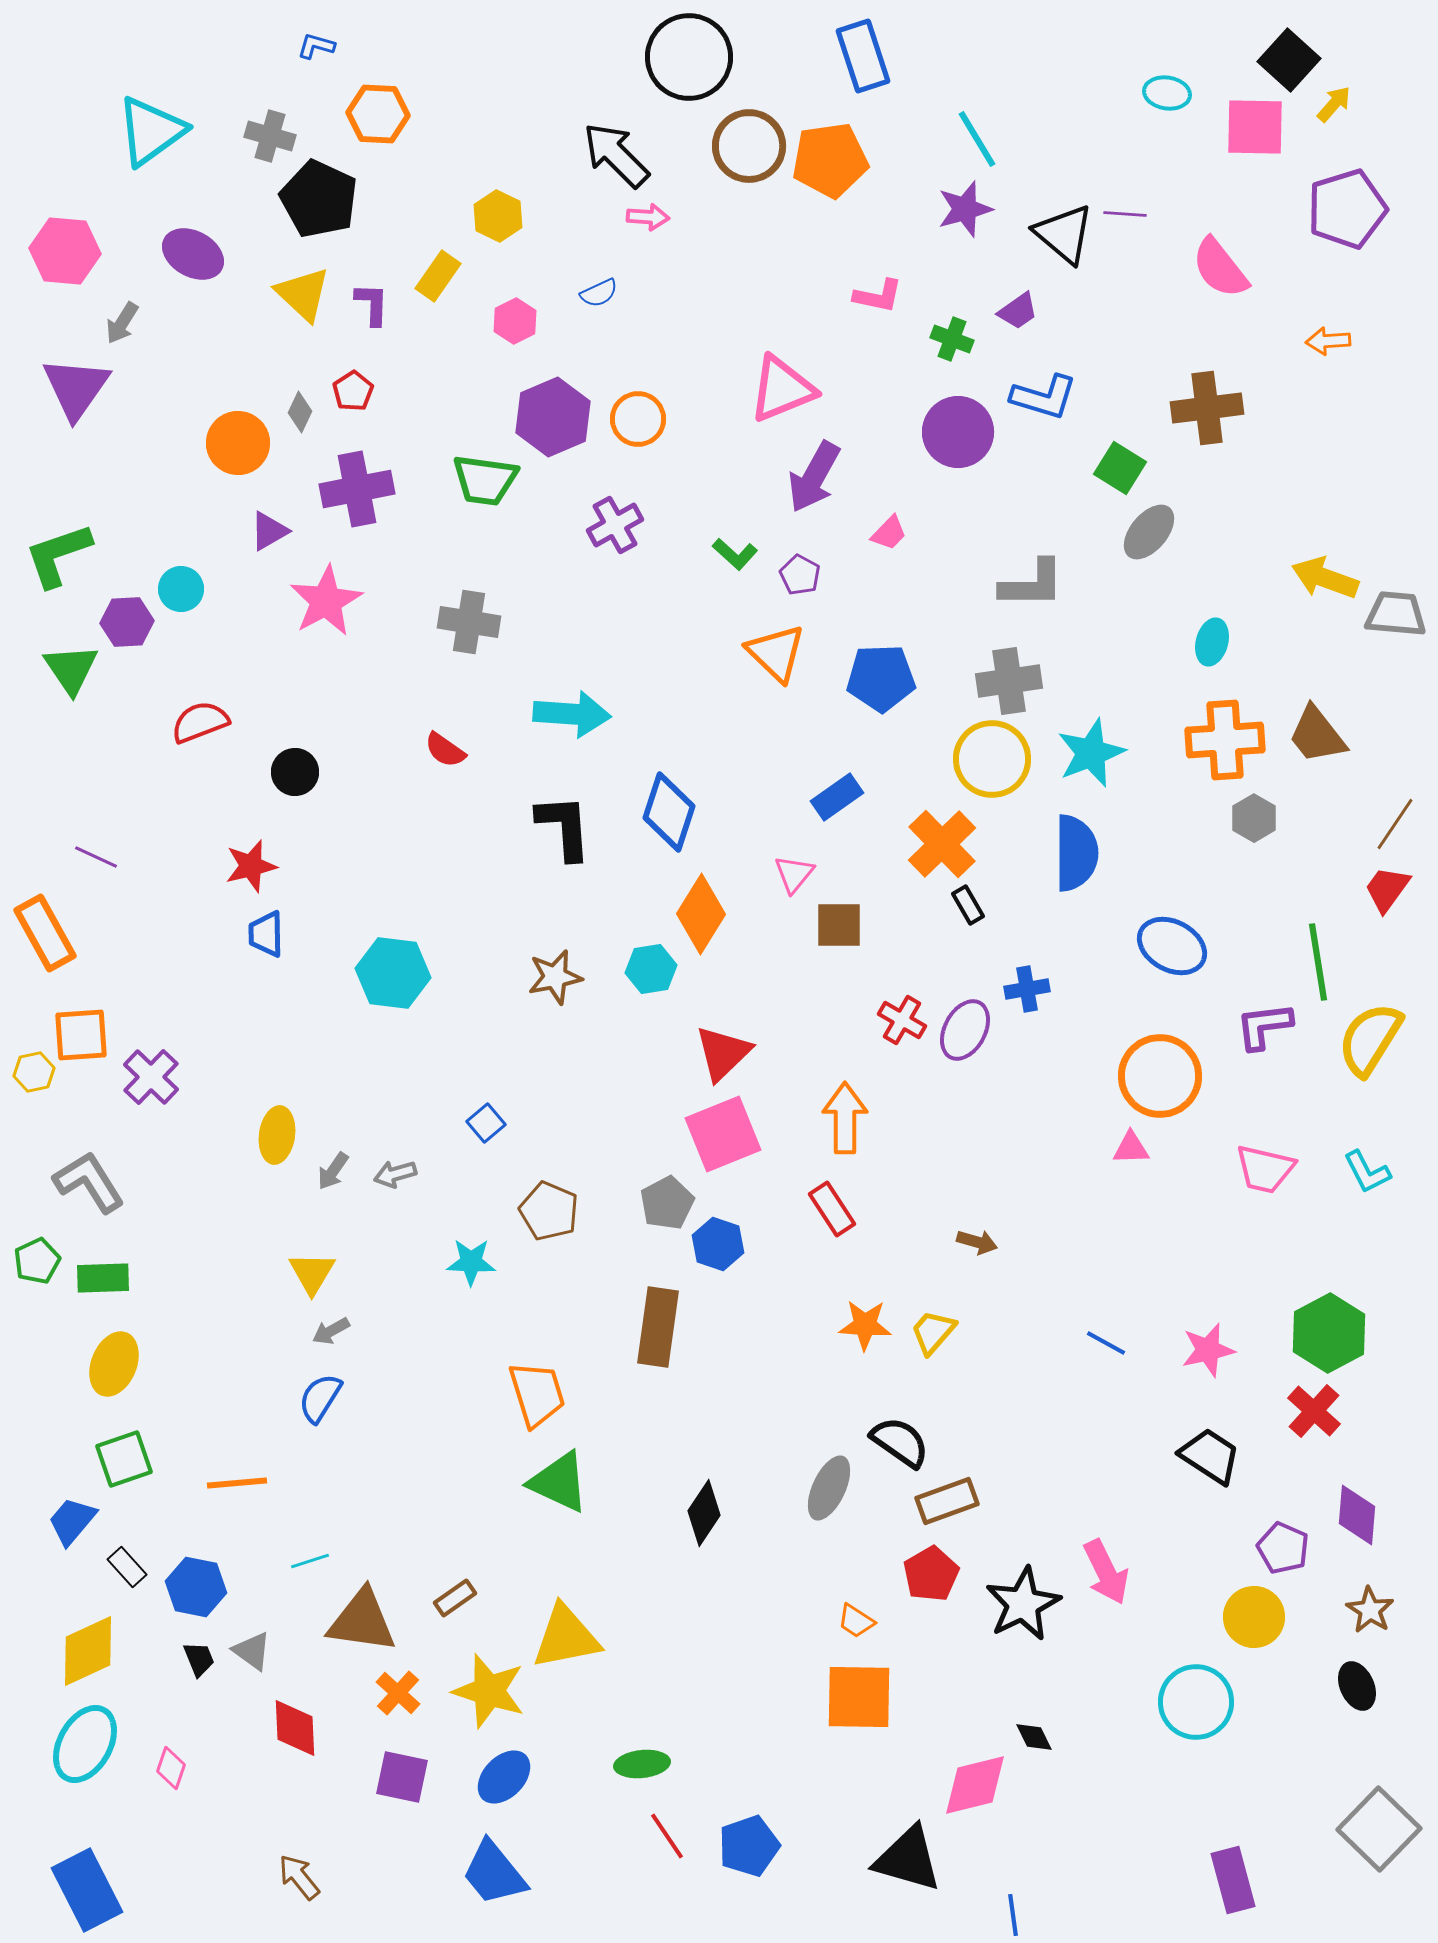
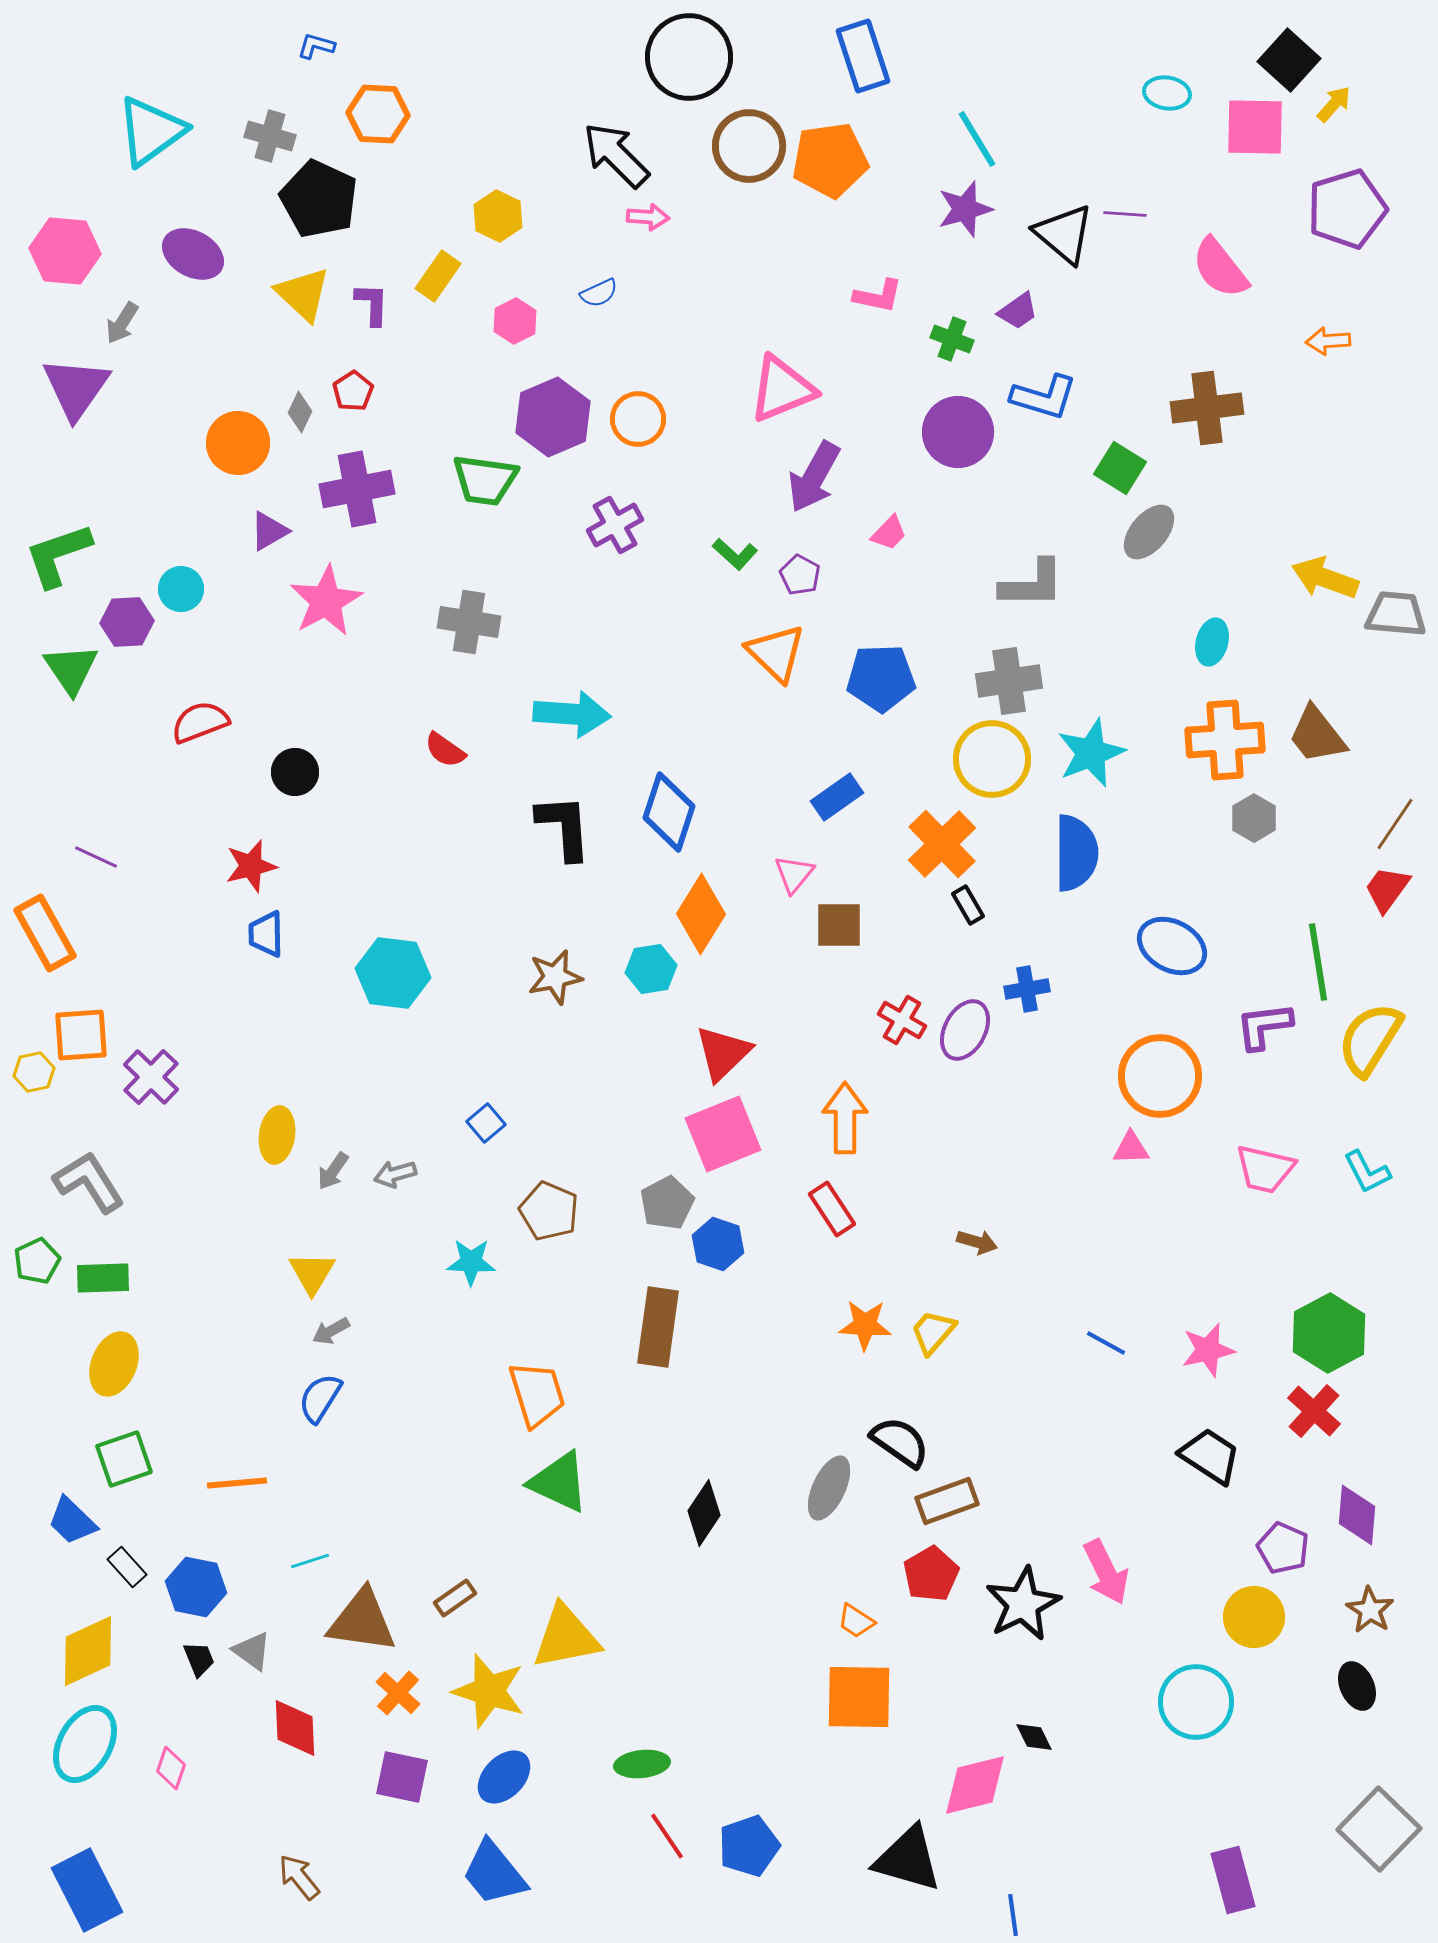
blue trapezoid at (72, 1521): rotated 86 degrees counterclockwise
